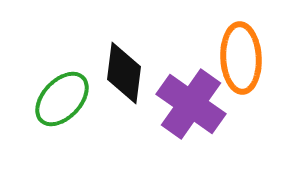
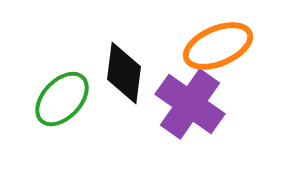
orange ellipse: moved 23 px left, 12 px up; rotated 70 degrees clockwise
purple cross: moved 1 px left
